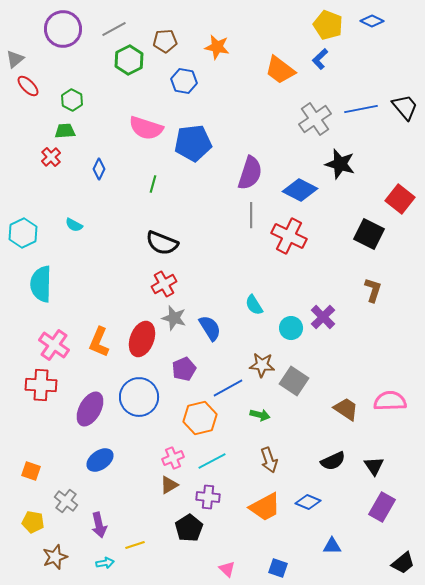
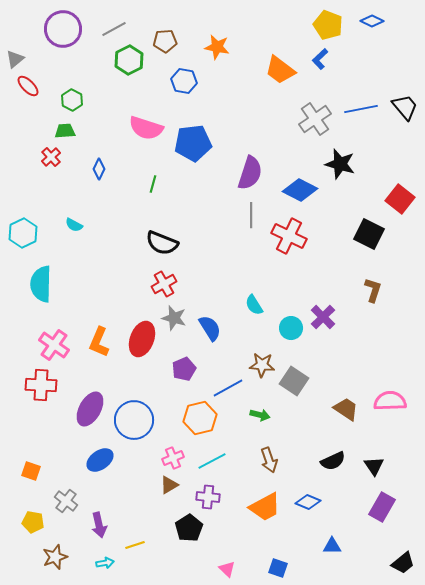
blue circle at (139, 397): moved 5 px left, 23 px down
